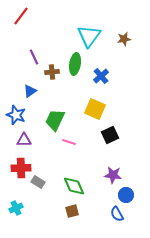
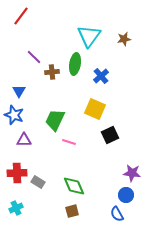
purple line: rotated 21 degrees counterclockwise
blue triangle: moved 11 px left; rotated 24 degrees counterclockwise
blue star: moved 2 px left
red cross: moved 4 px left, 5 px down
purple star: moved 19 px right, 2 px up
